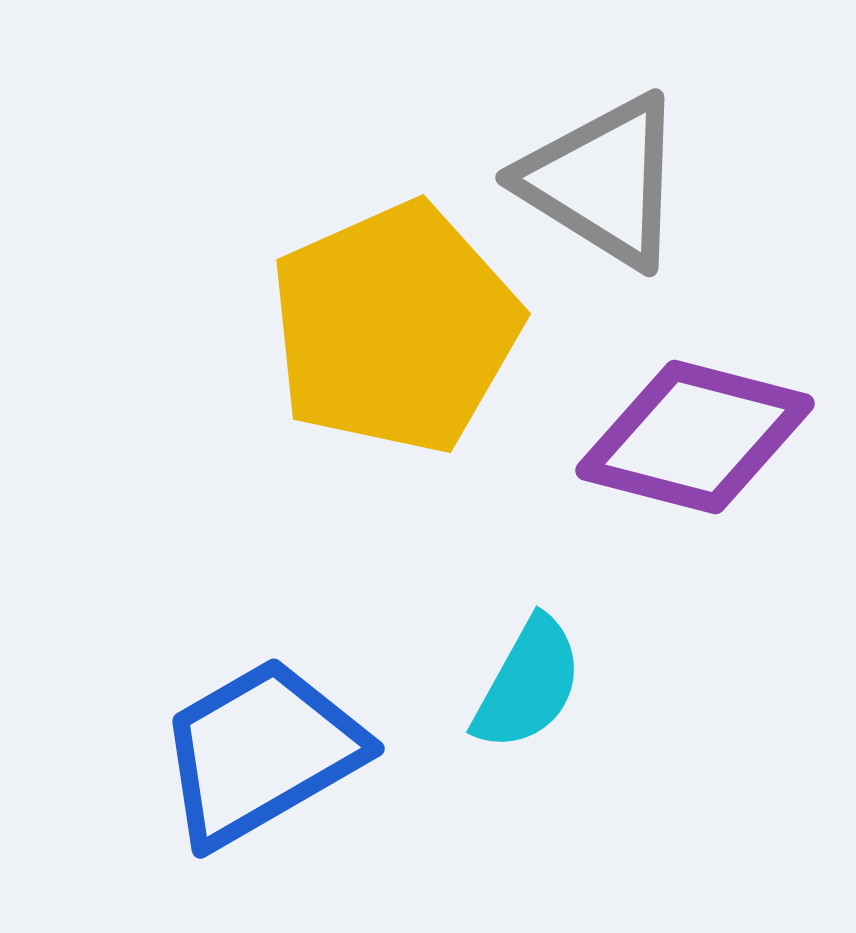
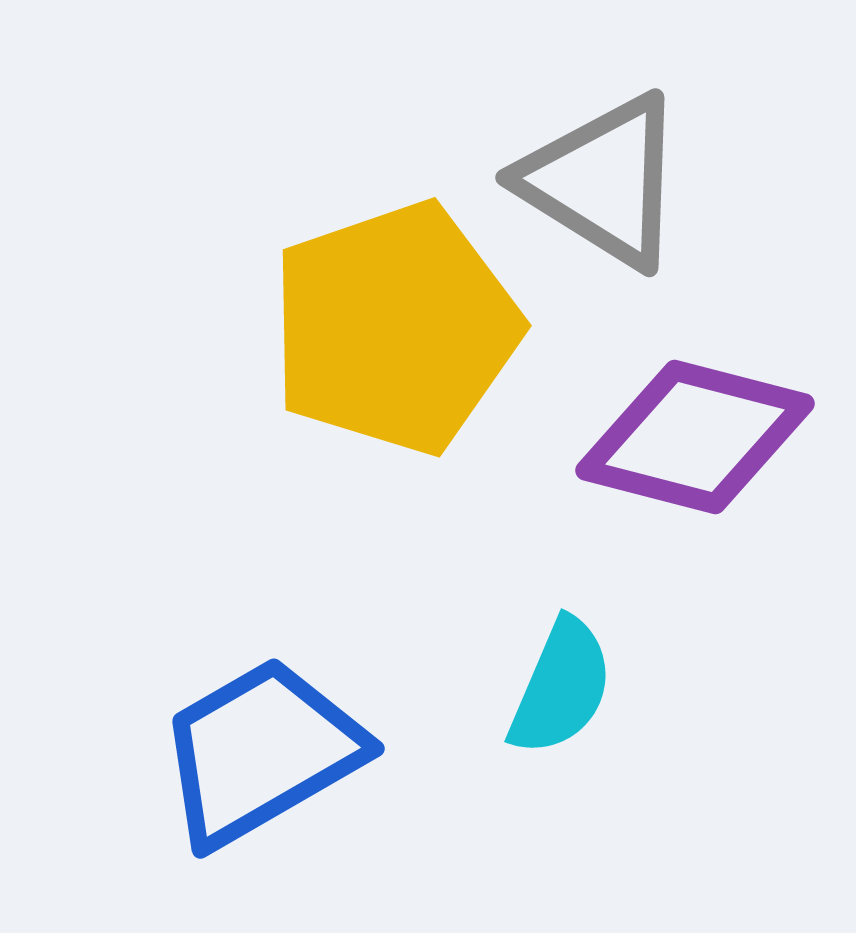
yellow pentagon: rotated 5 degrees clockwise
cyan semicircle: moved 33 px right, 3 px down; rotated 6 degrees counterclockwise
